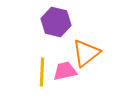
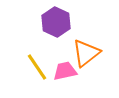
purple hexagon: rotated 12 degrees clockwise
yellow line: moved 5 px left, 5 px up; rotated 36 degrees counterclockwise
